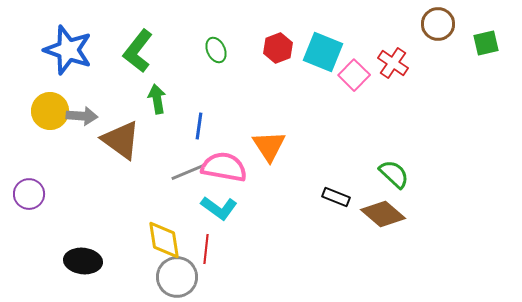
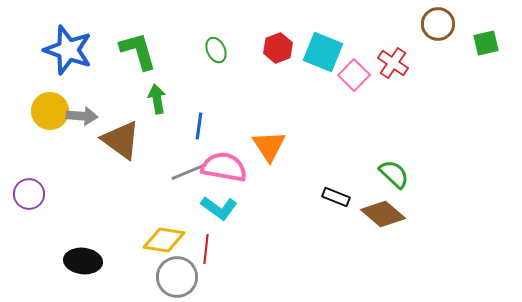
green L-shape: rotated 126 degrees clockwise
yellow diamond: rotated 72 degrees counterclockwise
